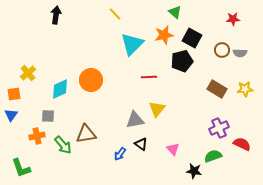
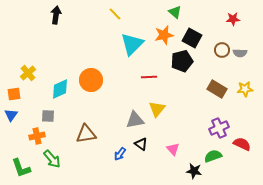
green arrow: moved 11 px left, 14 px down
